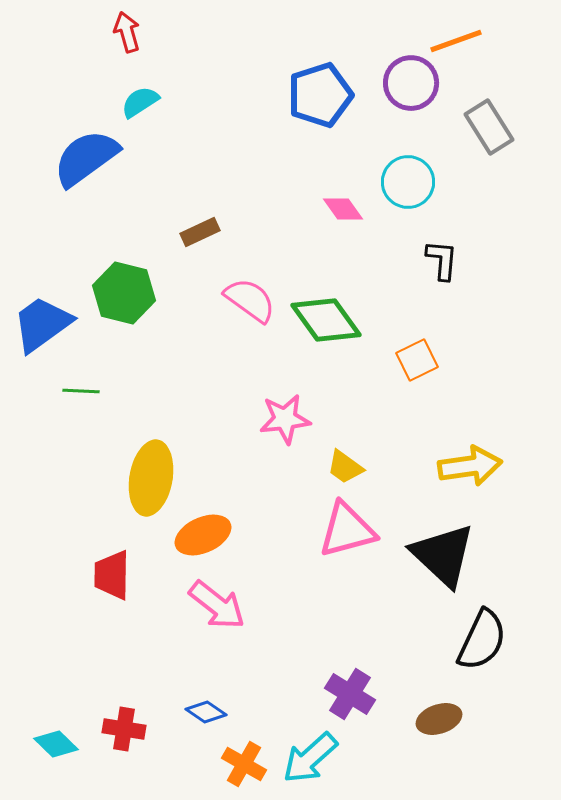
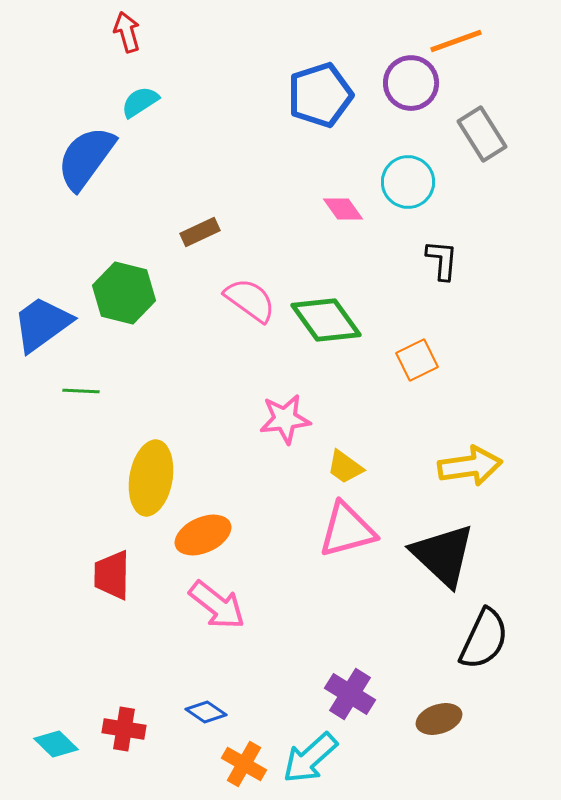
gray rectangle: moved 7 px left, 7 px down
blue semicircle: rotated 18 degrees counterclockwise
black semicircle: moved 2 px right, 1 px up
